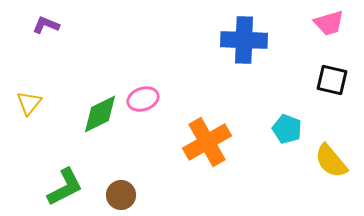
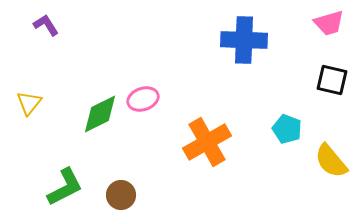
purple L-shape: rotated 36 degrees clockwise
